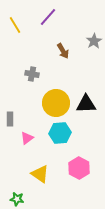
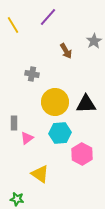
yellow line: moved 2 px left
brown arrow: moved 3 px right
yellow circle: moved 1 px left, 1 px up
gray rectangle: moved 4 px right, 4 px down
pink hexagon: moved 3 px right, 14 px up
